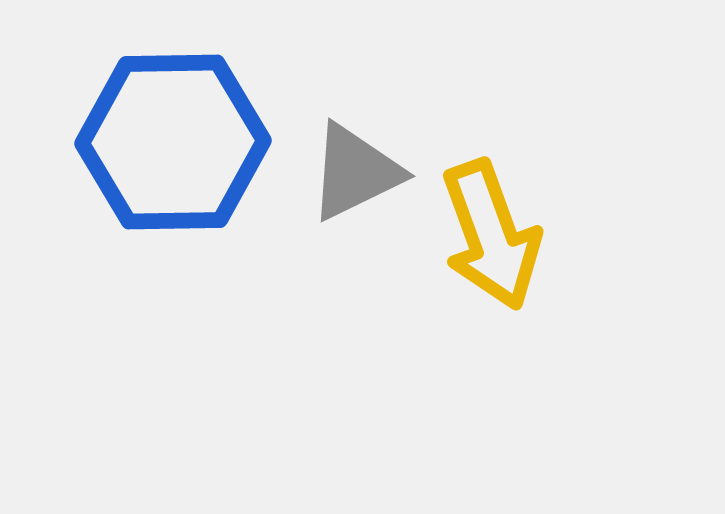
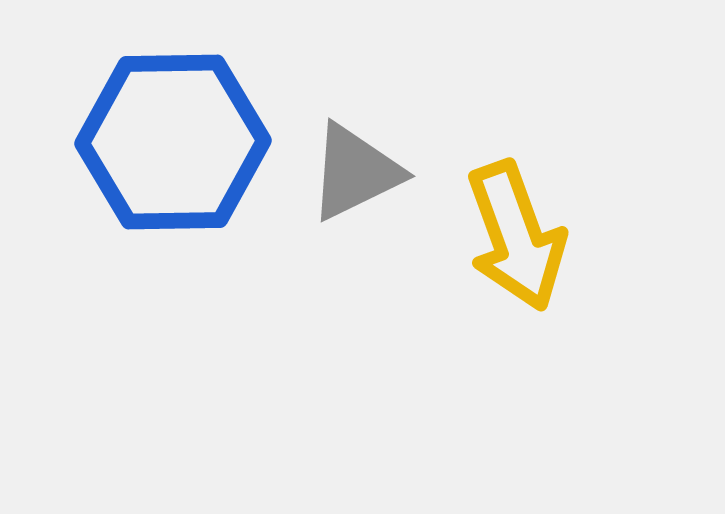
yellow arrow: moved 25 px right, 1 px down
